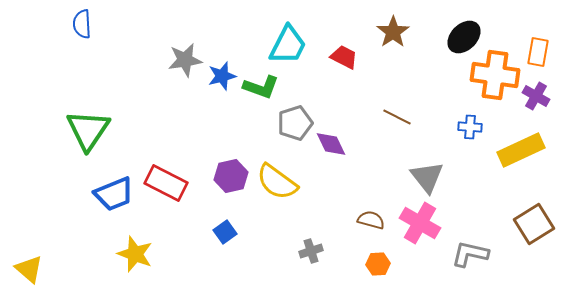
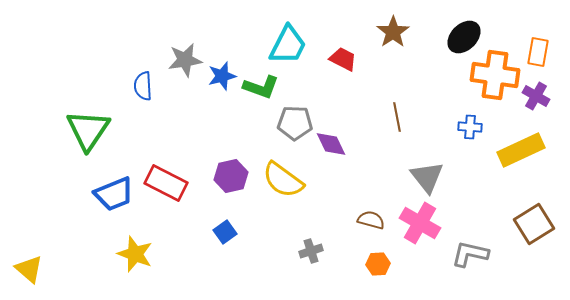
blue semicircle: moved 61 px right, 62 px down
red trapezoid: moved 1 px left, 2 px down
brown line: rotated 52 degrees clockwise
gray pentagon: rotated 20 degrees clockwise
yellow semicircle: moved 6 px right, 2 px up
